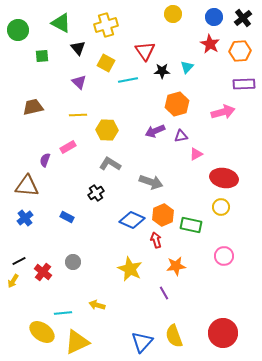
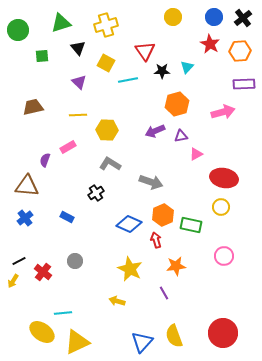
yellow circle at (173, 14): moved 3 px down
green triangle at (61, 23): rotated 45 degrees counterclockwise
blue diamond at (132, 220): moved 3 px left, 4 px down
gray circle at (73, 262): moved 2 px right, 1 px up
yellow arrow at (97, 305): moved 20 px right, 4 px up
